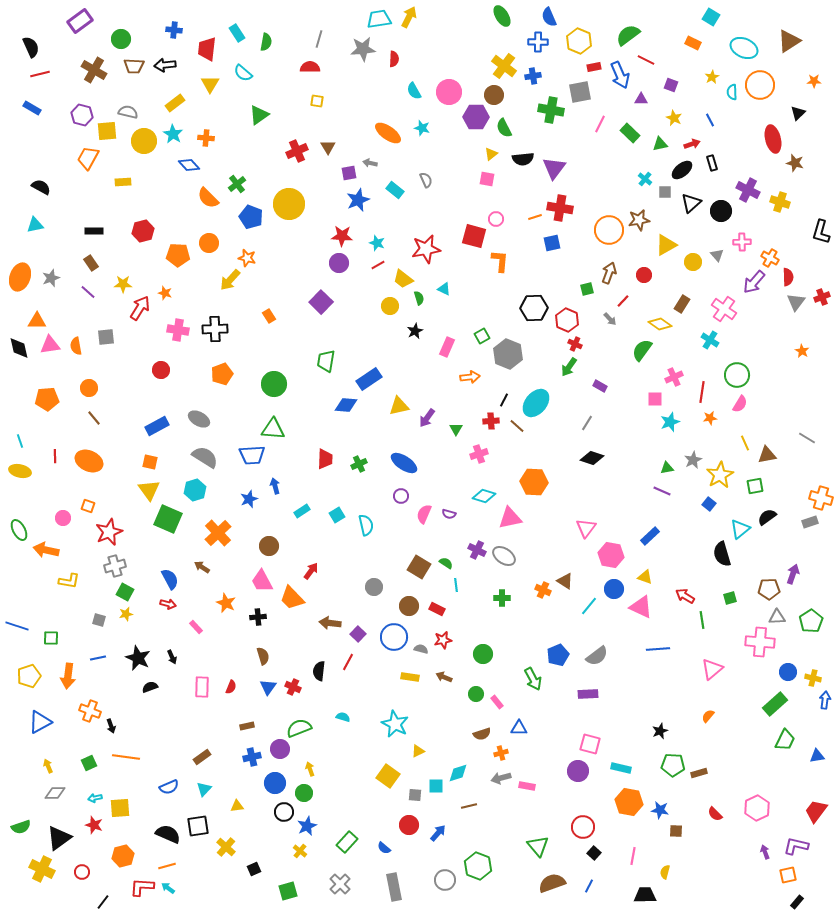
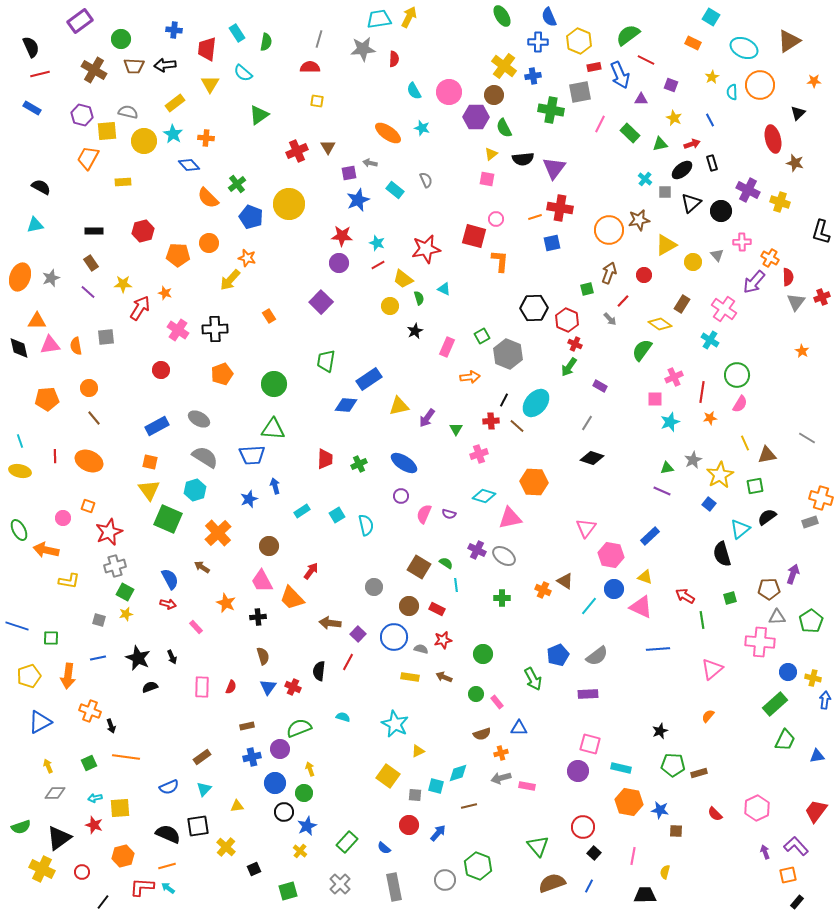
pink cross at (178, 330): rotated 25 degrees clockwise
cyan square at (436, 786): rotated 14 degrees clockwise
purple L-shape at (796, 846): rotated 35 degrees clockwise
